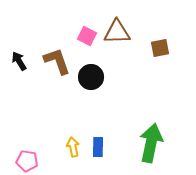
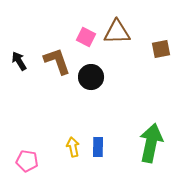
pink square: moved 1 px left, 1 px down
brown square: moved 1 px right, 1 px down
